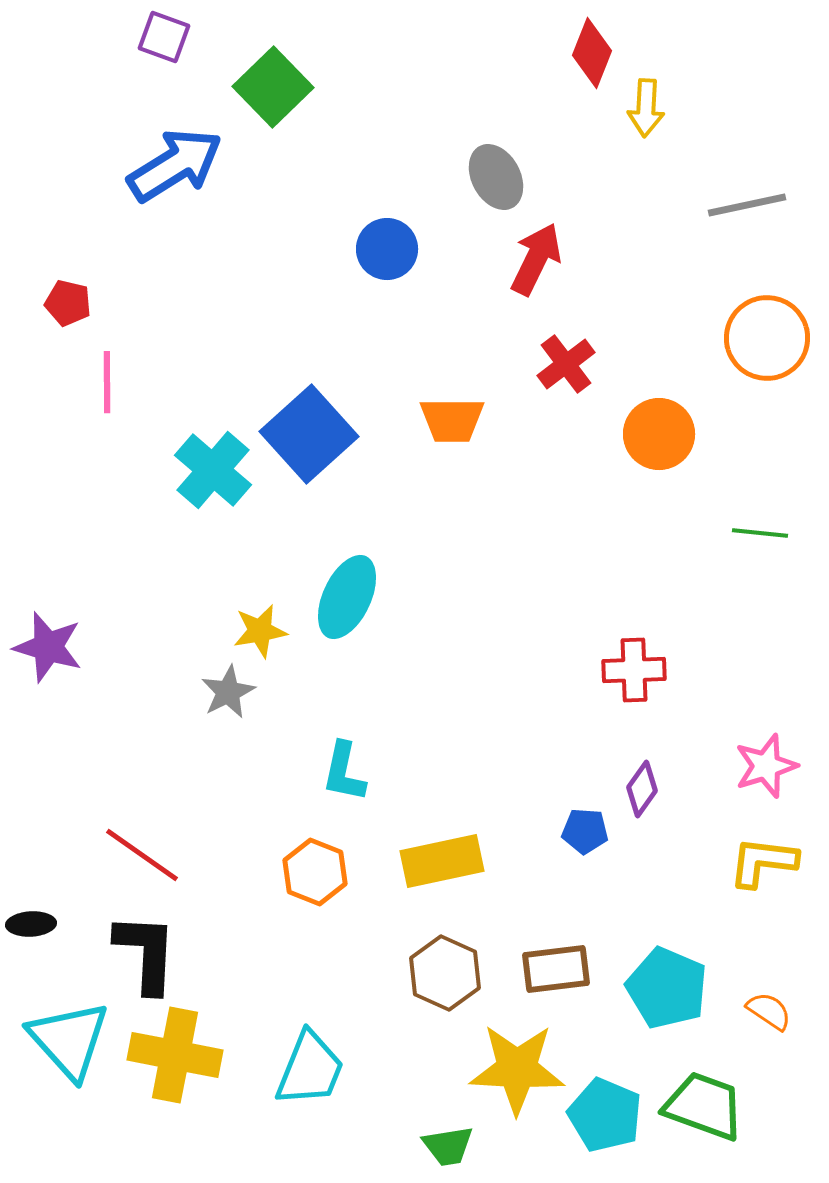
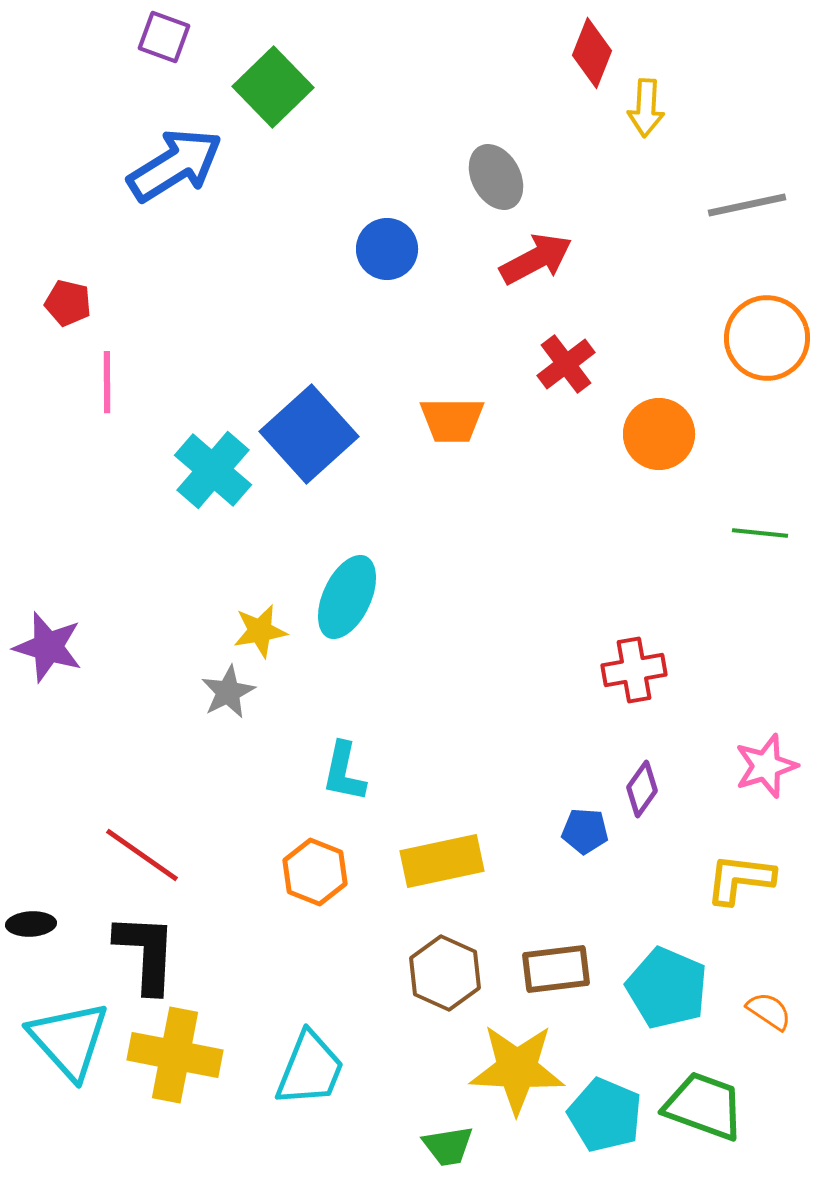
red arrow at (536, 259): rotated 36 degrees clockwise
red cross at (634, 670): rotated 8 degrees counterclockwise
yellow L-shape at (763, 862): moved 23 px left, 17 px down
